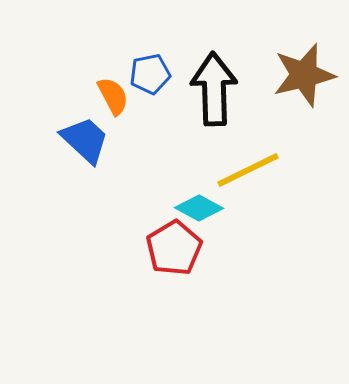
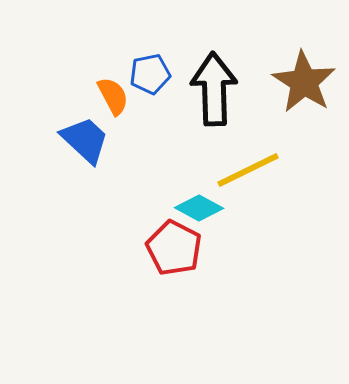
brown star: moved 7 px down; rotated 26 degrees counterclockwise
red pentagon: rotated 14 degrees counterclockwise
